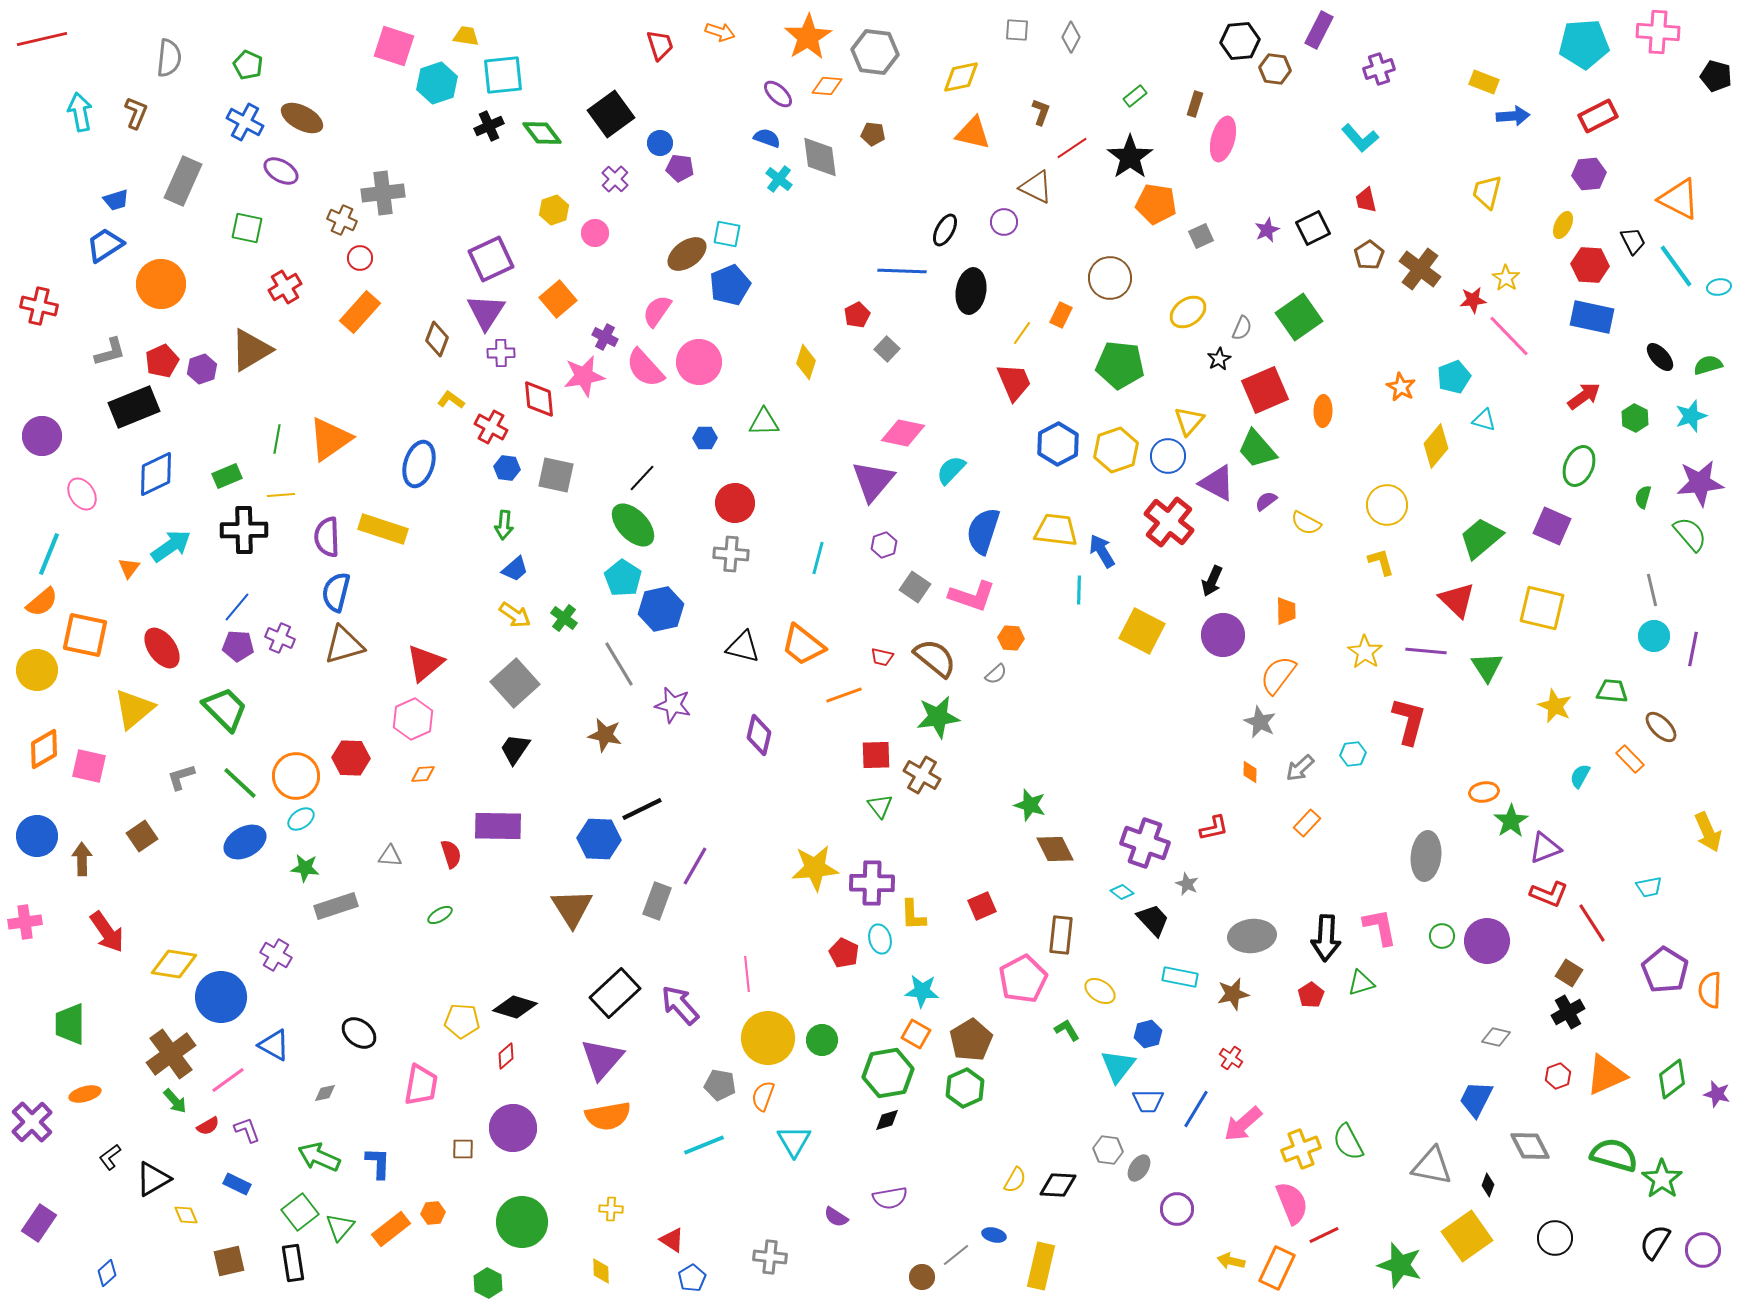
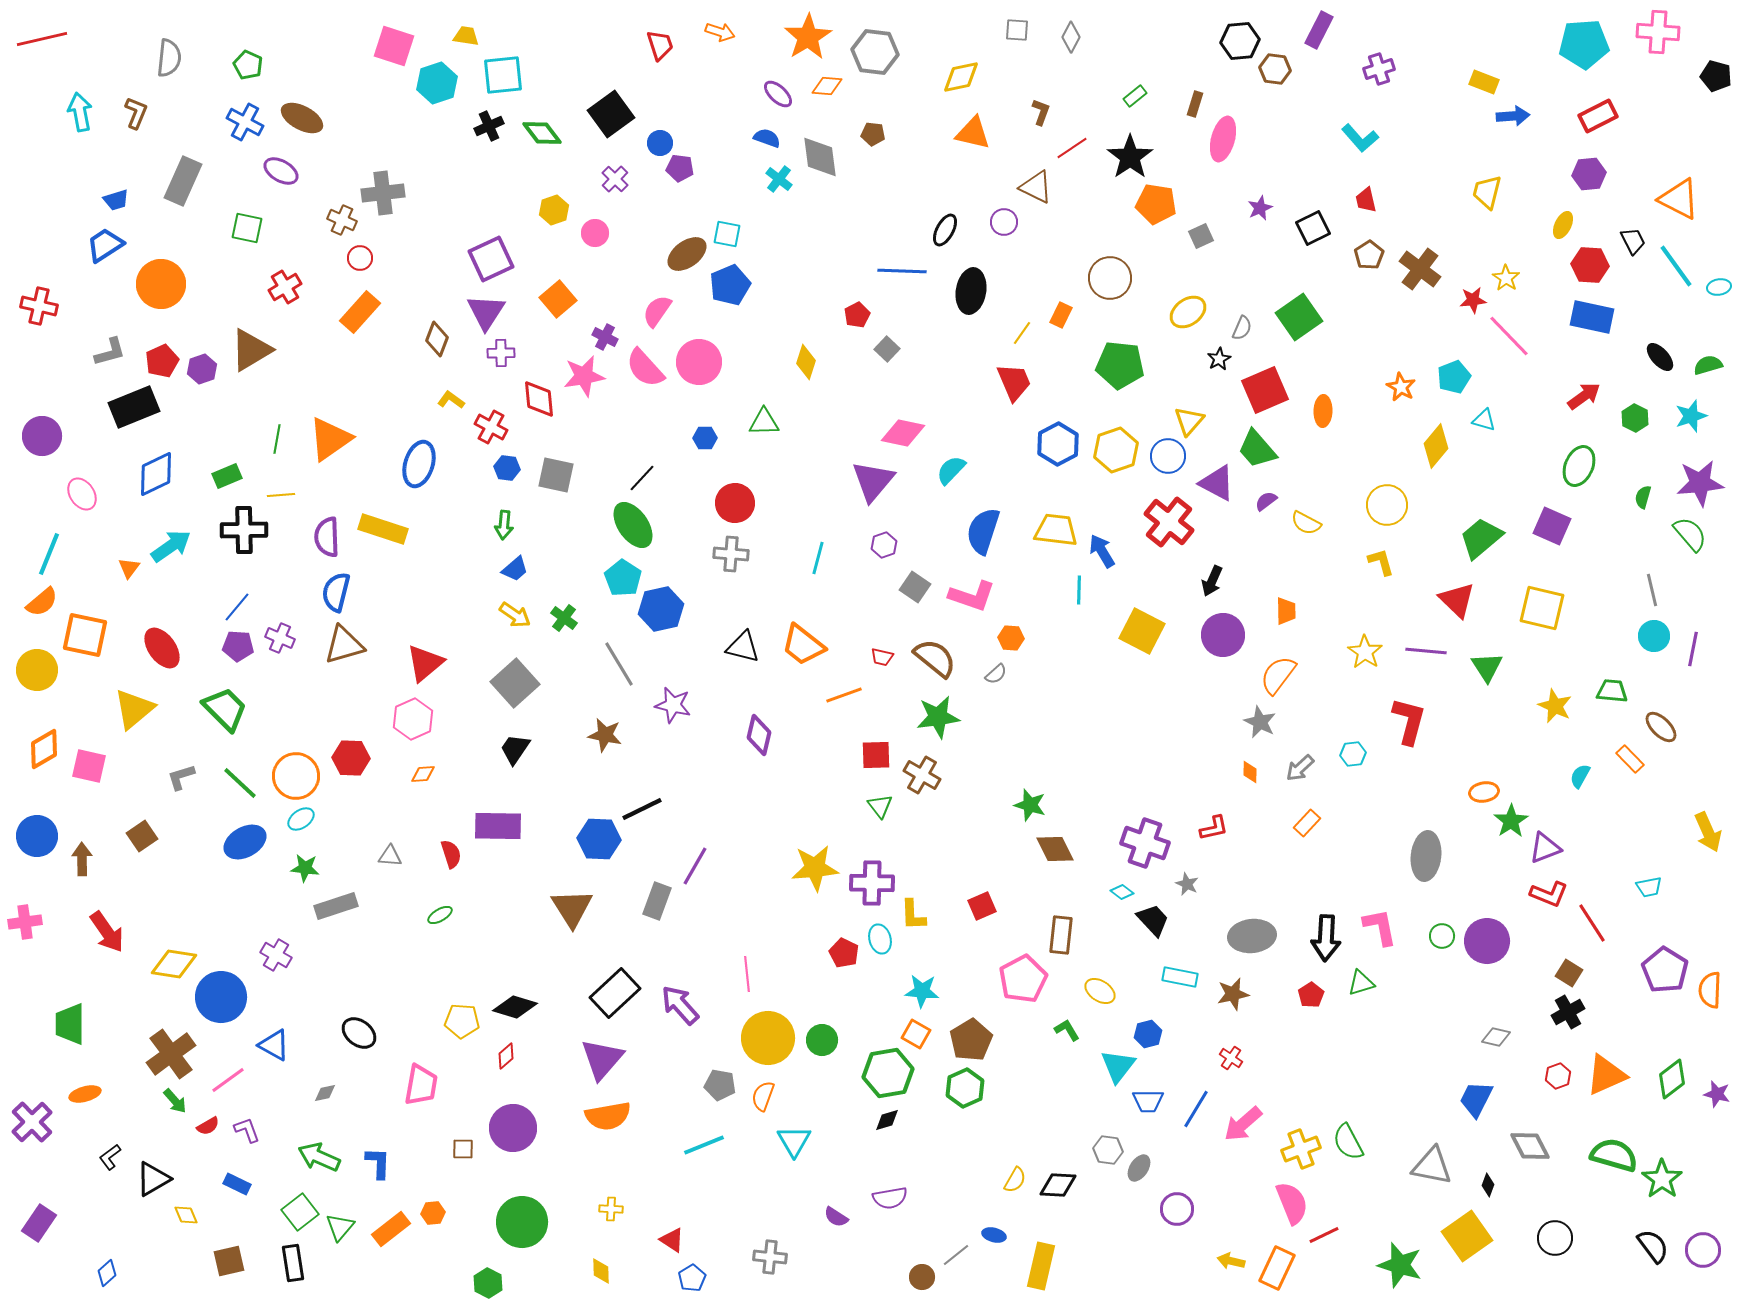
purple star at (1267, 230): moved 7 px left, 22 px up
green ellipse at (633, 525): rotated 9 degrees clockwise
black semicircle at (1655, 1242): moved 2 px left, 4 px down; rotated 111 degrees clockwise
